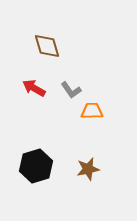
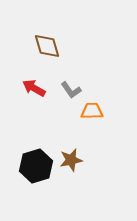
brown star: moved 17 px left, 9 px up
